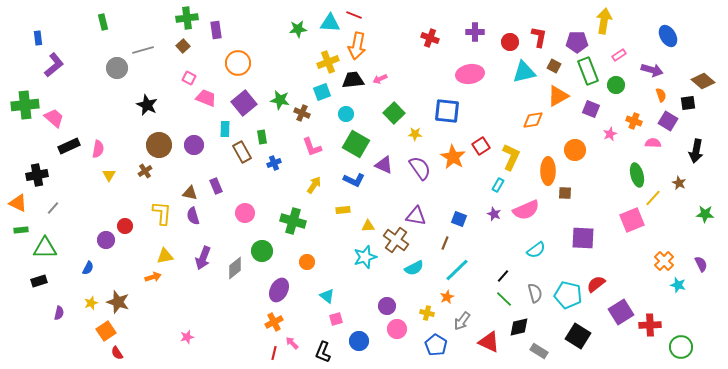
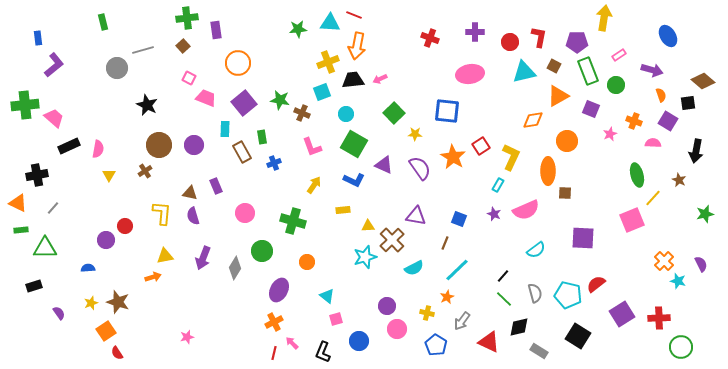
yellow arrow at (604, 21): moved 3 px up
green square at (356, 144): moved 2 px left
orange circle at (575, 150): moved 8 px left, 9 px up
brown star at (679, 183): moved 3 px up
green star at (705, 214): rotated 18 degrees counterclockwise
brown cross at (396, 240): moved 4 px left; rotated 10 degrees clockwise
blue semicircle at (88, 268): rotated 120 degrees counterclockwise
gray diamond at (235, 268): rotated 20 degrees counterclockwise
black rectangle at (39, 281): moved 5 px left, 5 px down
cyan star at (678, 285): moved 4 px up
purple square at (621, 312): moved 1 px right, 2 px down
purple semicircle at (59, 313): rotated 48 degrees counterclockwise
red cross at (650, 325): moved 9 px right, 7 px up
